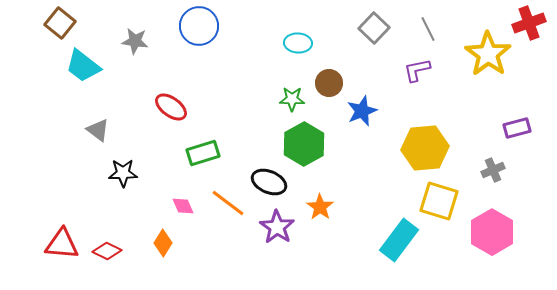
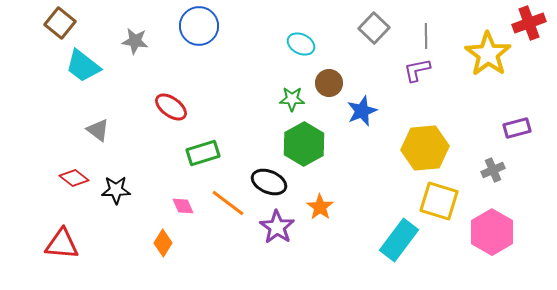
gray line: moved 2 px left, 7 px down; rotated 25 degrees clockwise
cyan ellipse: moved 3 px right, 1 px down; rotated 24 degrees clockwise
black star: moved 7 px left, 17 px down
red diamond: moved 33 px left, 73 px up; rotated 12 degrees clockwise
